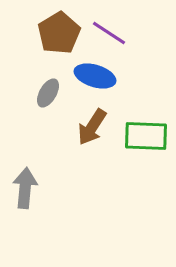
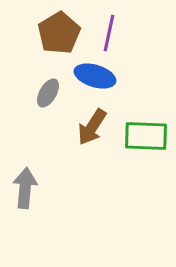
purple line: rotated 69 degrees clockwise
